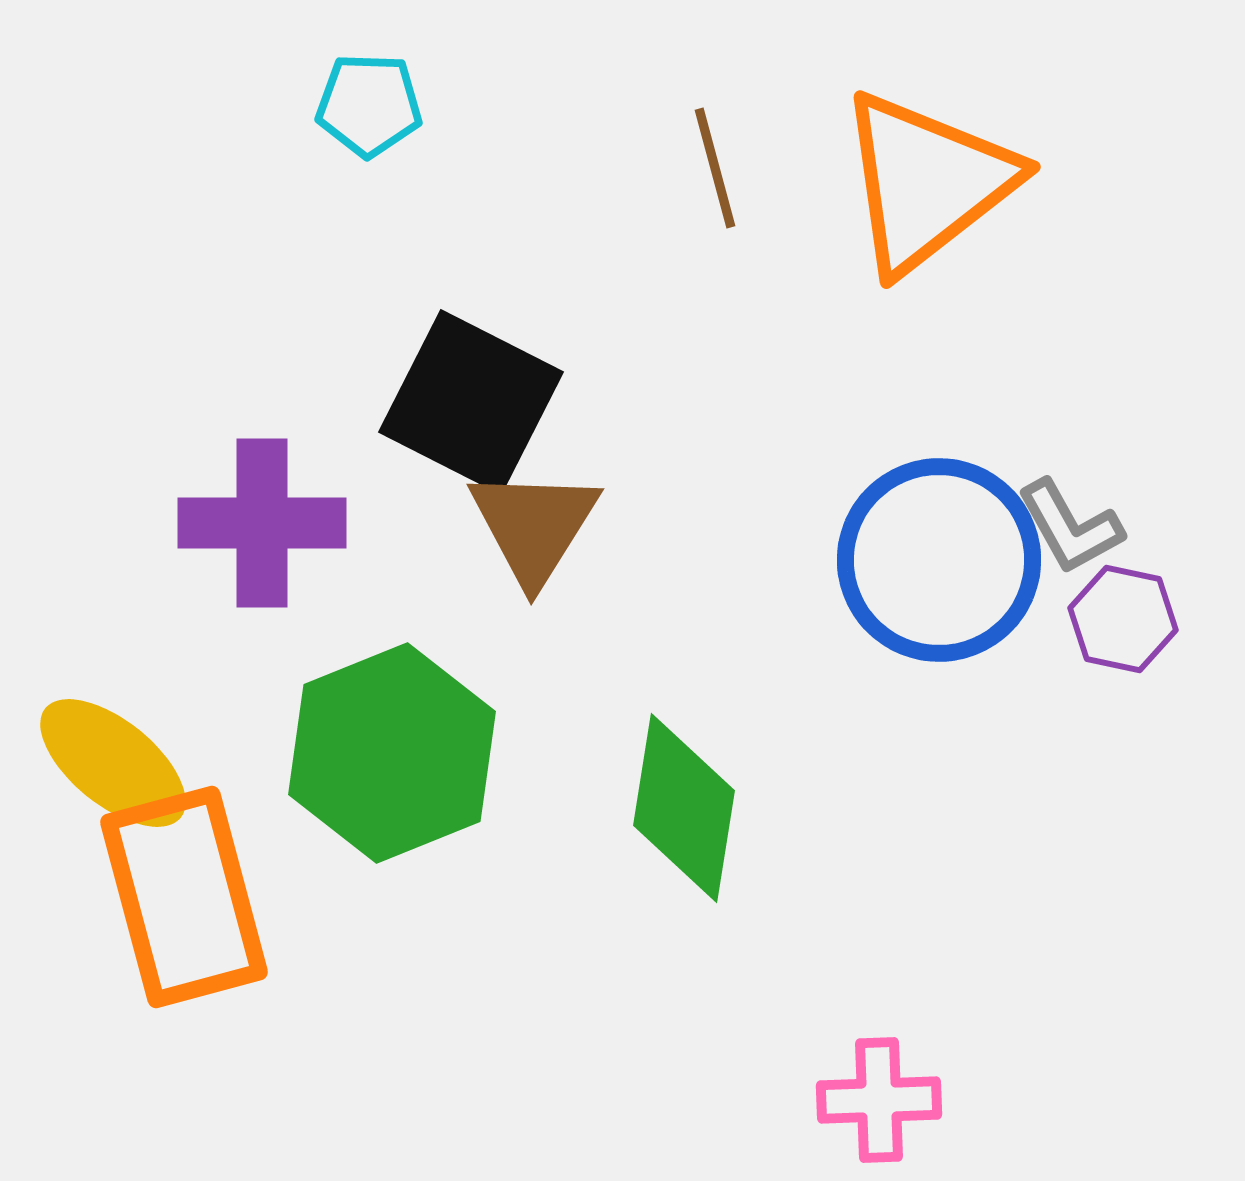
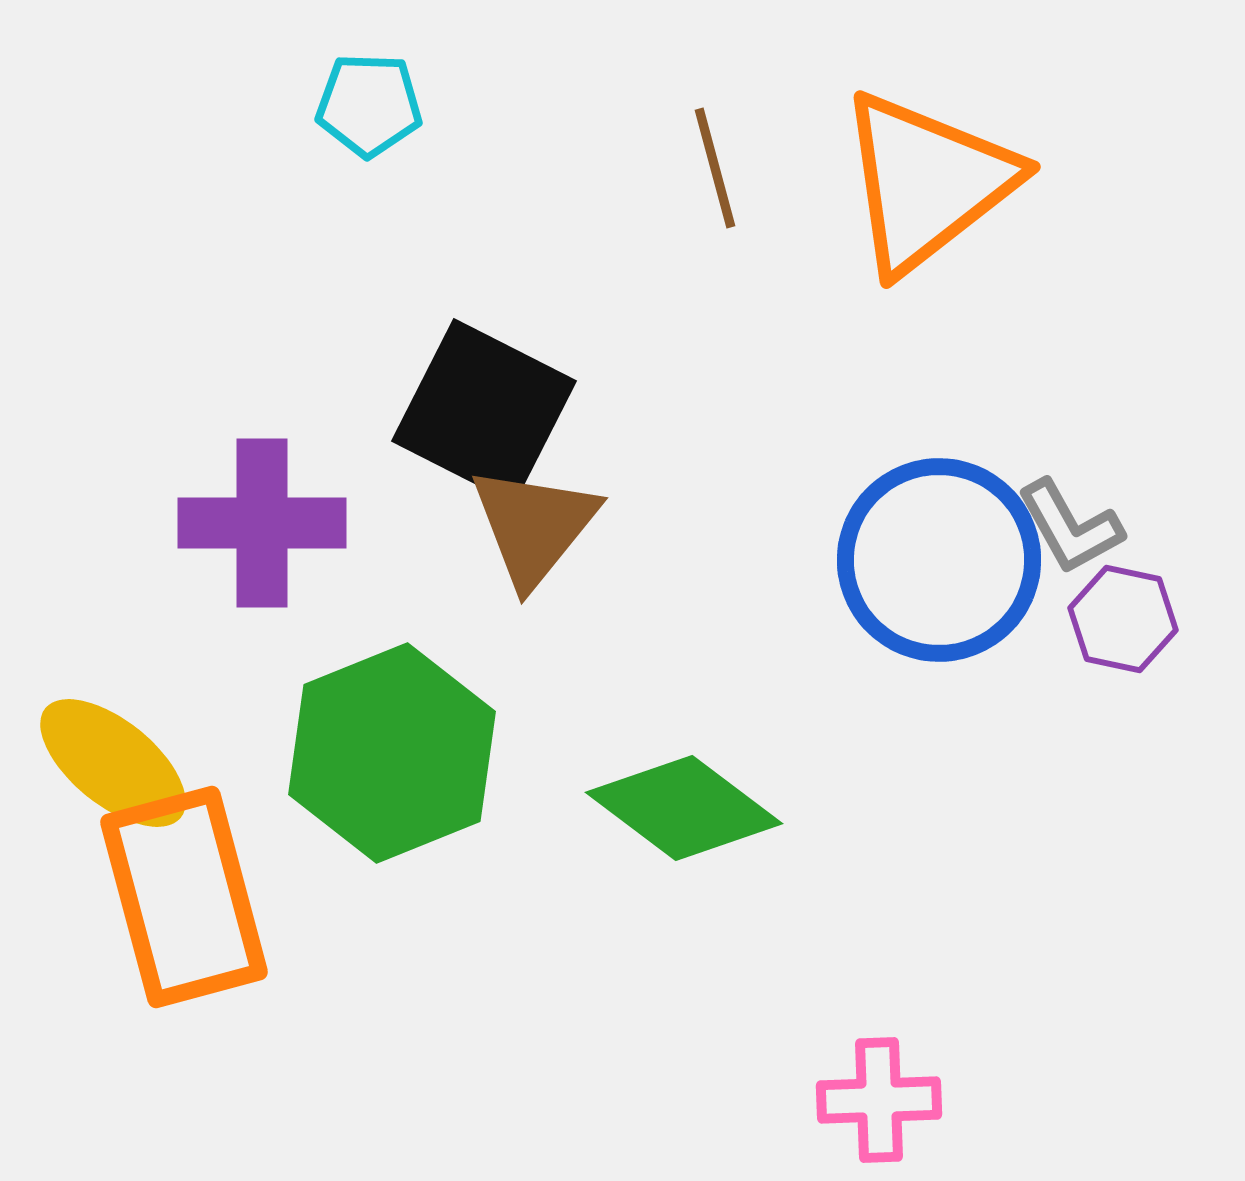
black square: moved 13 px right, 9 px down
brown triangle: rotated 7 degrees clockwise
green diamond: rotated 62 degrees counterclockwise
